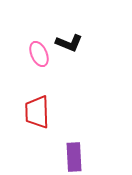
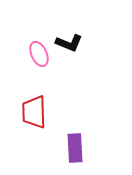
red trapezoid: moved 3 px left
purple rectangle: moved 1 px right, 9 px up
